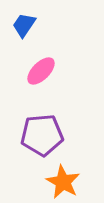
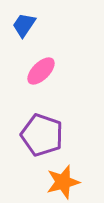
purple pentagon: rotated 24 degrees clockwise
orange star: rotated 28 degrees clockwise
